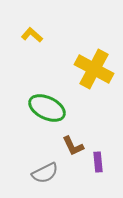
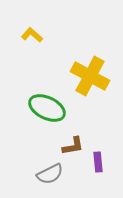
yellow cross: moved 4 px left, 7 px down
brown L-shape: rotated 75 degrees counterclockwise
gray semicircle: moved 5 px right, 1 px down
